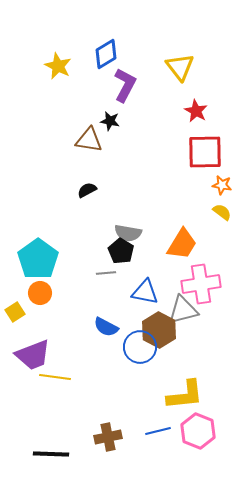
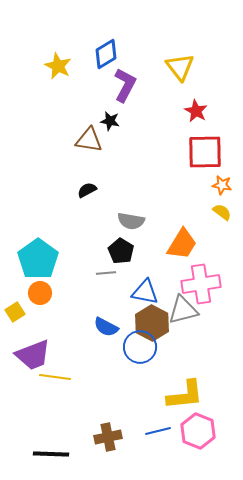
gray semicircle: moved 3 px right, 12 px up
brown hexagon: moved 7 px left, 7 px up
